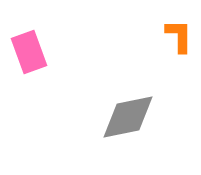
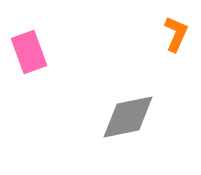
orange L-shape: moved 3 px left, 2 px up; rotated 24 degrees clockwise
